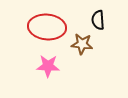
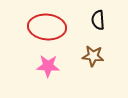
brown star: moved 11 px right, 12 px down
